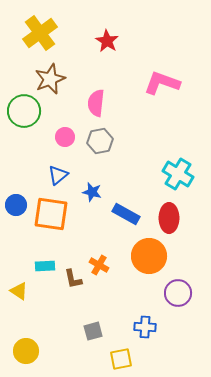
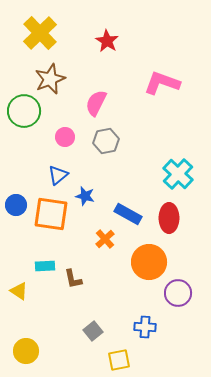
yellow cross: rotated 8 degrees counterclockwise
pink semicircle: rotated 20 degrees clockwise
gray hexagon: moved 6 px right
cyan cross: rotated 12 degrees clockwise
blue star: moved 7 px left, 4 px down
blue rectangle: moved 2 px right
orange circle: moved 6 px down
orange cross: moved 6 px right, 26 px up; rotated 18 degrees clockwise
gray square: rotated 24 degrees counterclockwise
yellow square: moved 2 px left, 1 px down
